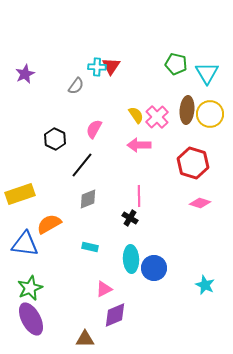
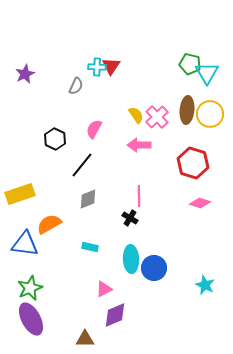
green pentagon: moved 14 px right
gray semicircle: rotated 12 degrees counterclockwise
